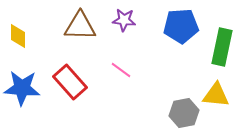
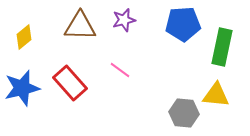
purple star: rotated 20 degrees counterclockwise
blue pentagon: moved 2 px right, 2 px up
yellow diamond: moved 6 px right, 1 px down; rotated 50 degrees clockwise
pink line: moved 1 px left
red rectangle: moved 1 px down
blue star: rotated 18 degrees counterclockwise
gray hexagon: rotated 16 degrees clockwise
